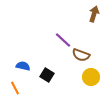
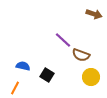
brown arrow: rotated 91 degrees clockwise
orange line: rotated 56 degrees clockwise
